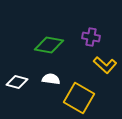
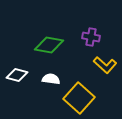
white diamond: moved 7 px up
yellow square: rotated 12 degrees clockwise
